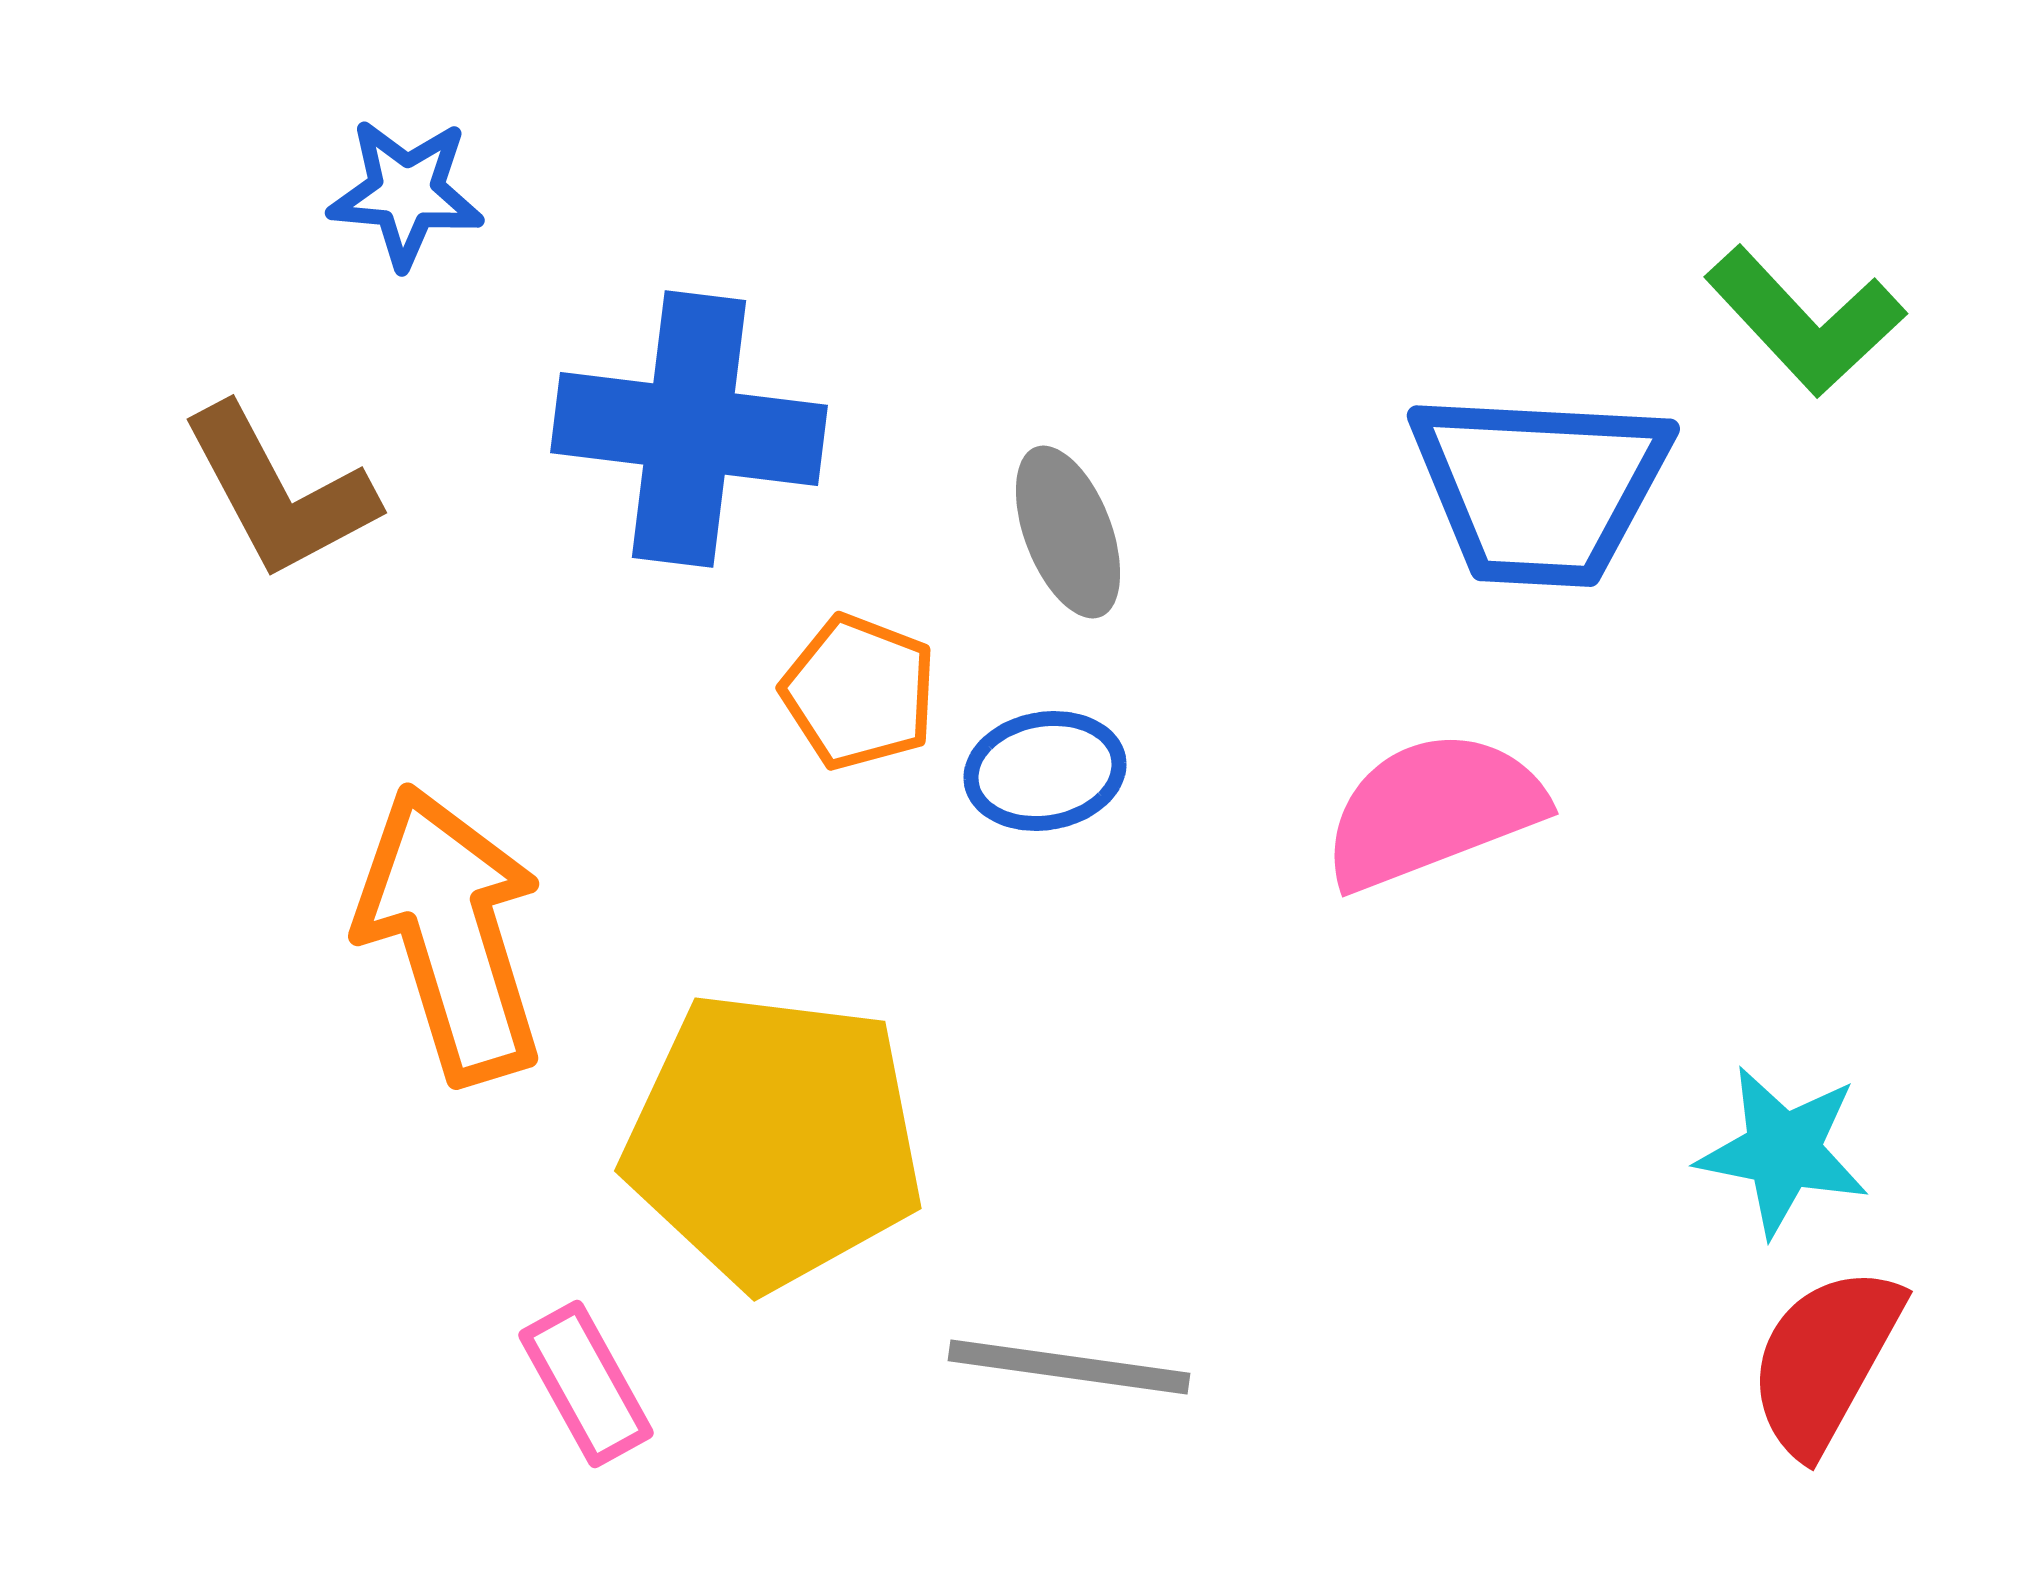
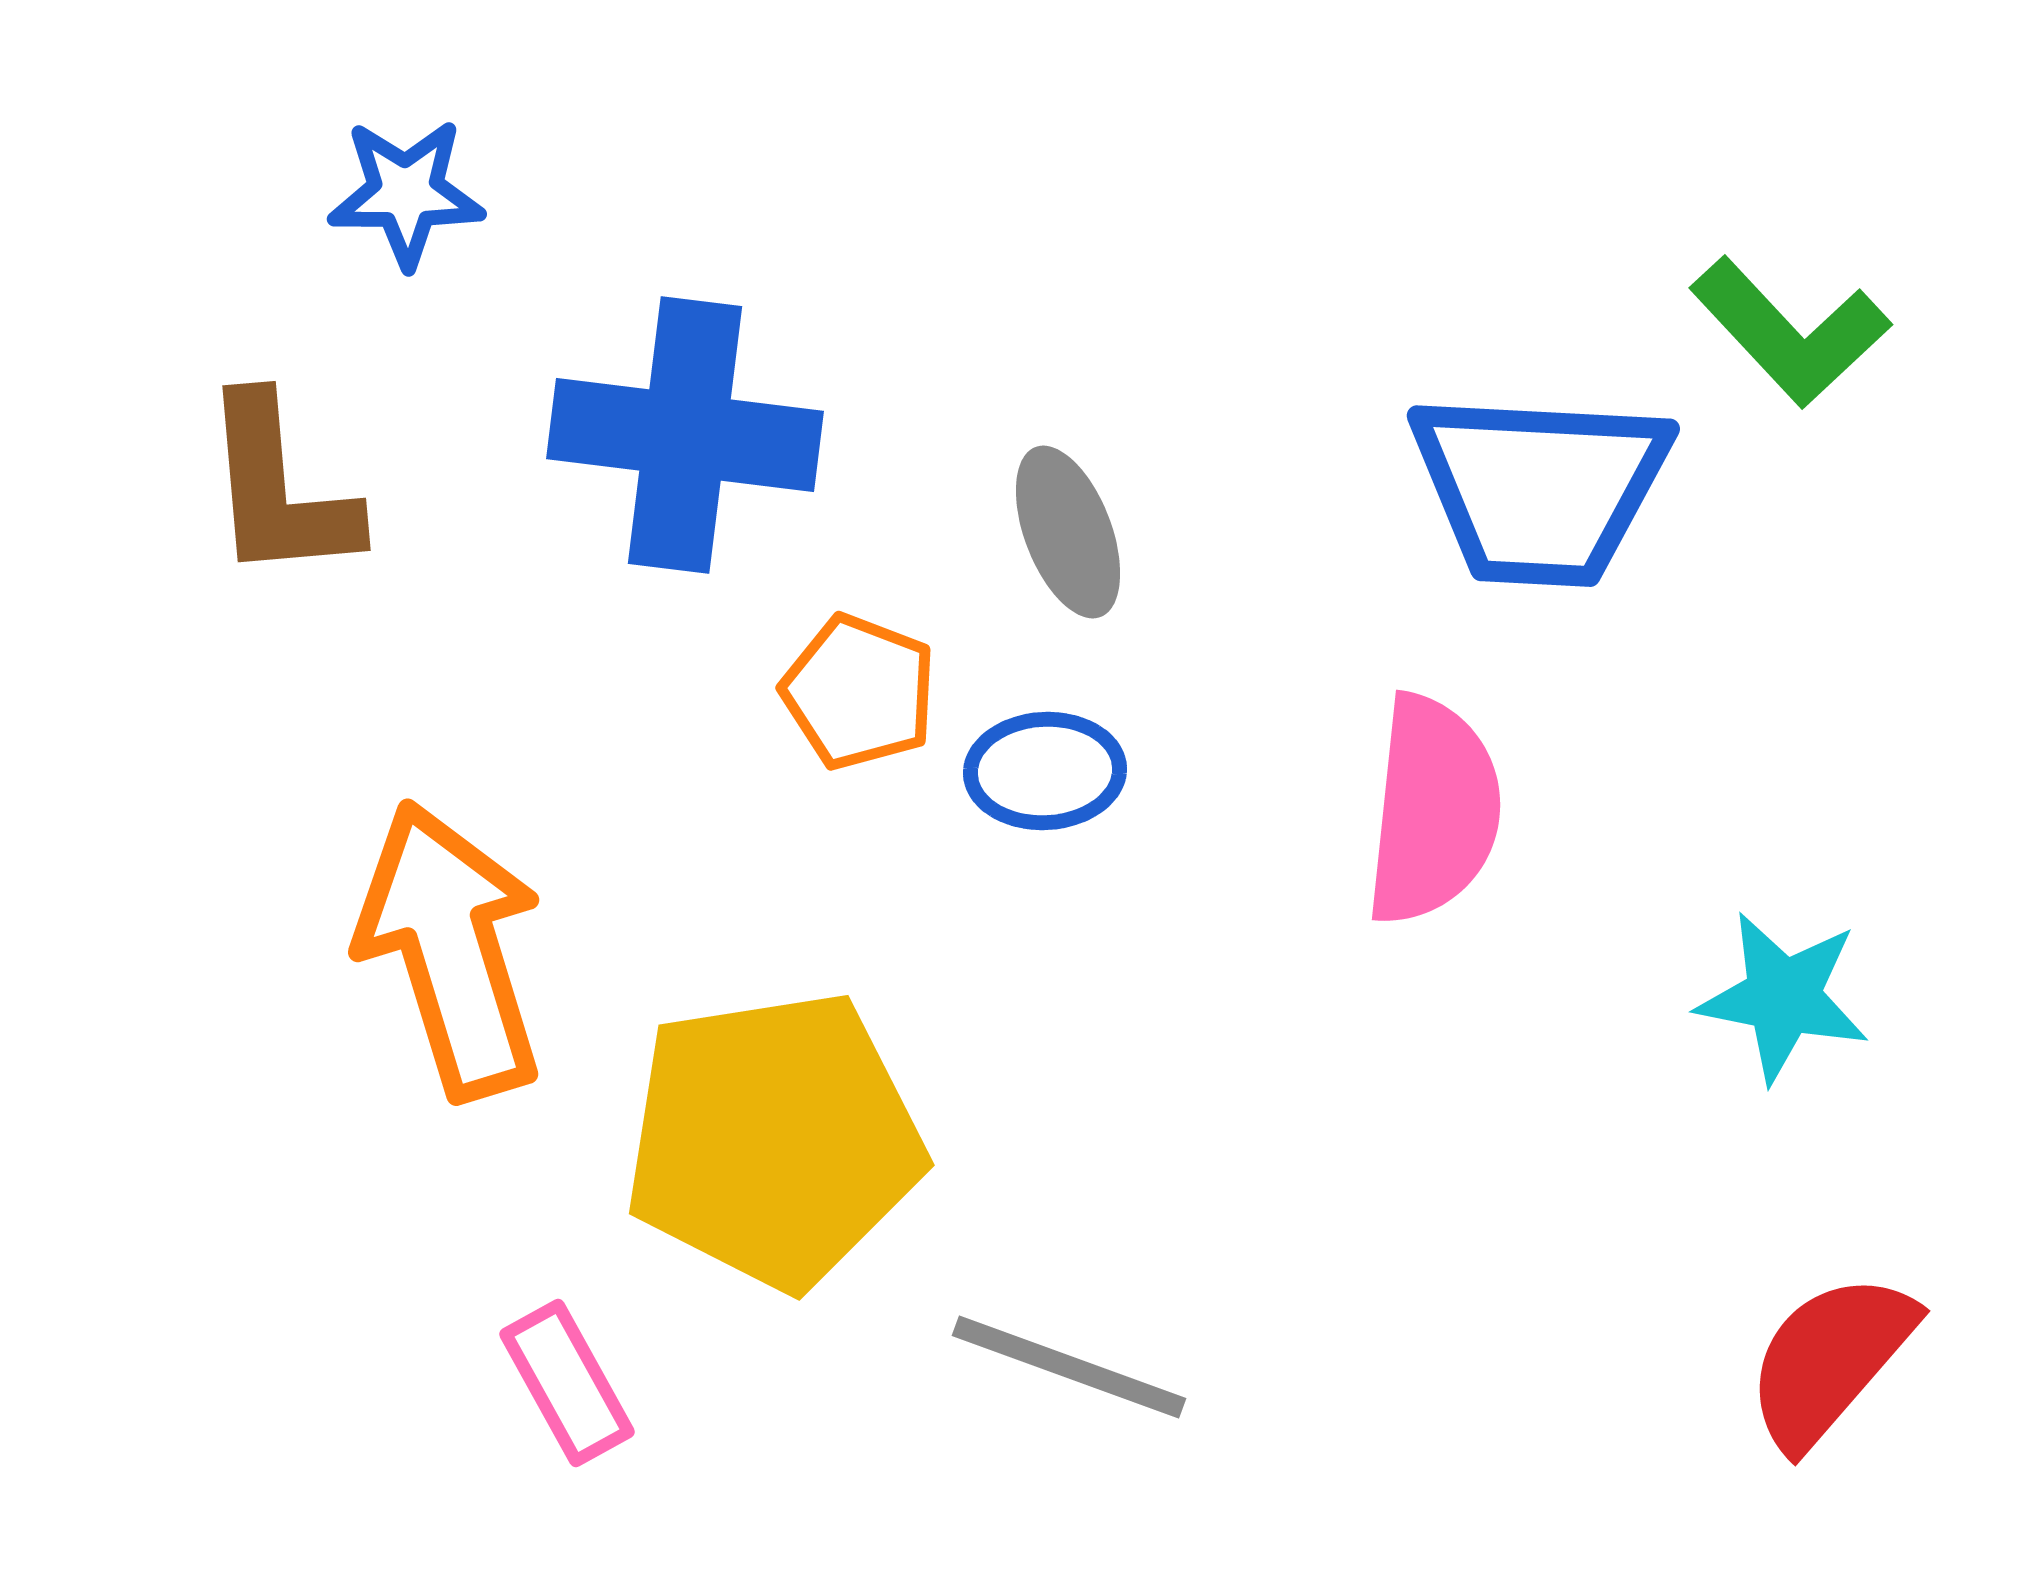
blue star: rotated 5 degrees counterclockwise
green L-shape: moved 15 px left, 11 px down
blue cross: moved 4 px left, 6 px down
brown L-shape: moved 3 px up; rotated 23 degrees clockwise
blue ellipse: rotated 7 degrees clockwise
pink semicircle: rotated 117 degrees clockwise
orange arrow: moved 16 px down
yellow pentagon: rotated 16 degrees counterclockwise
cyan star: moved 154 px up
red semicircle: moved 5 px right; rotated 12 degrees clockwise
gray line: rotated 12 degrees clockwise
pink rectangle: moved 19 px left, 1 px up
